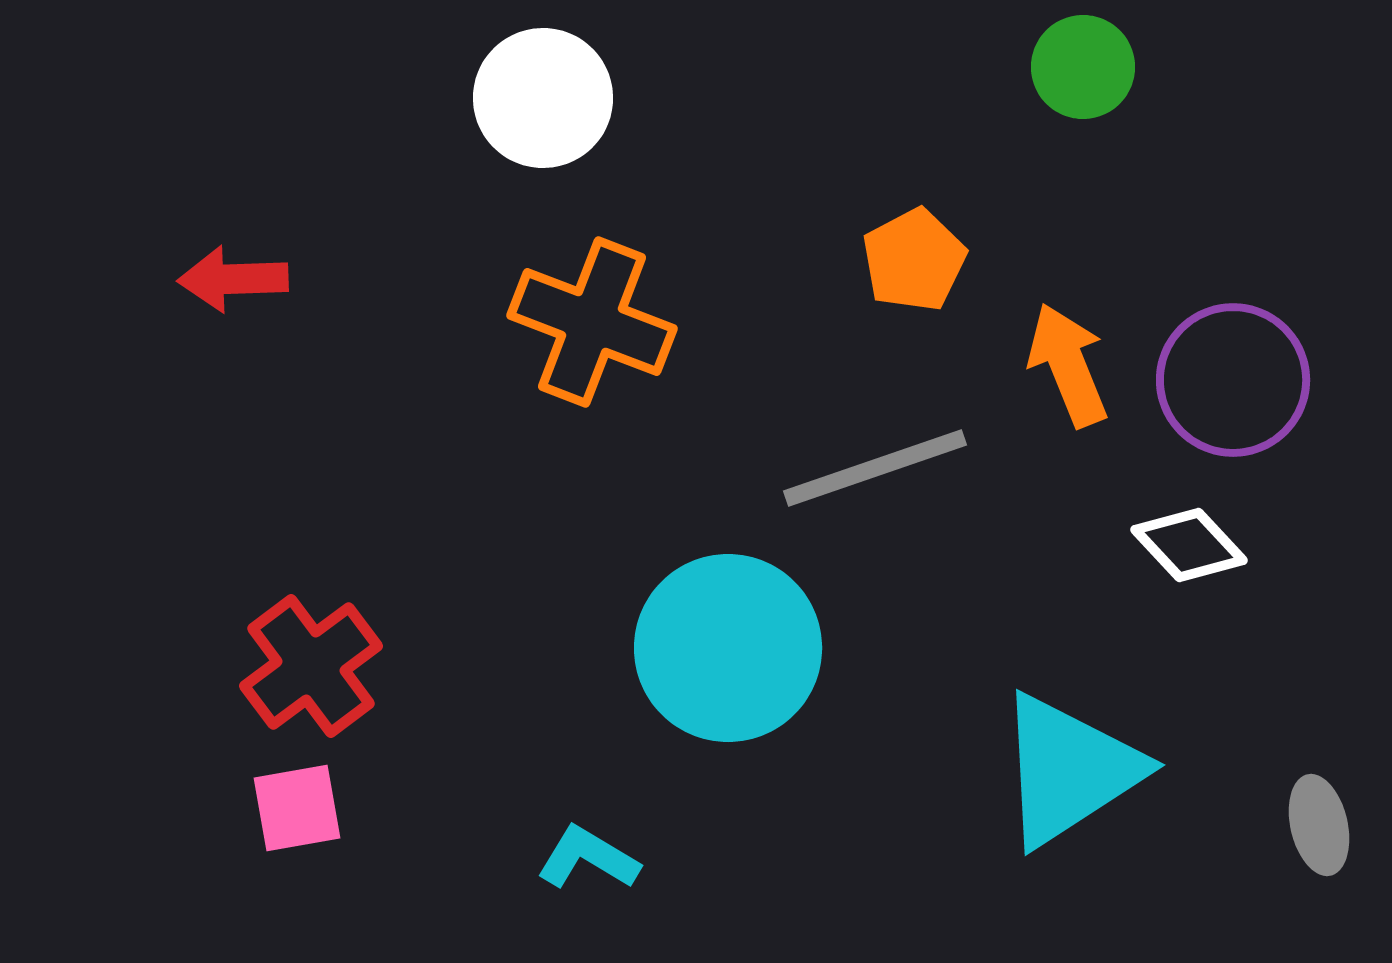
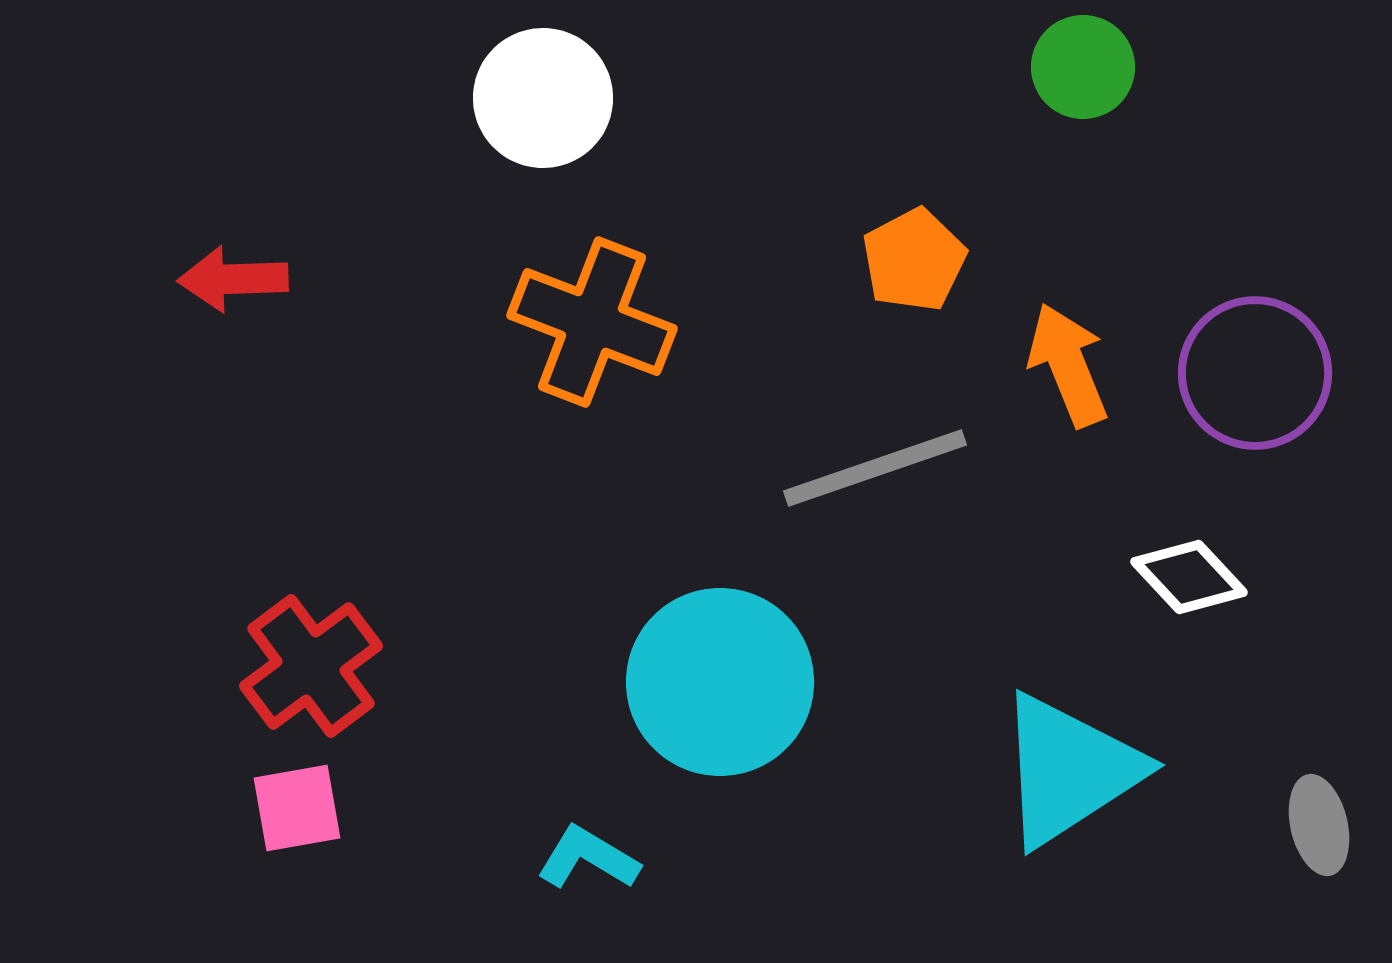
purple circle: moved 22 px right, 7 px up
white diamond: moved 32 px down
cyan circle: moved 8 px left, 34 px down
